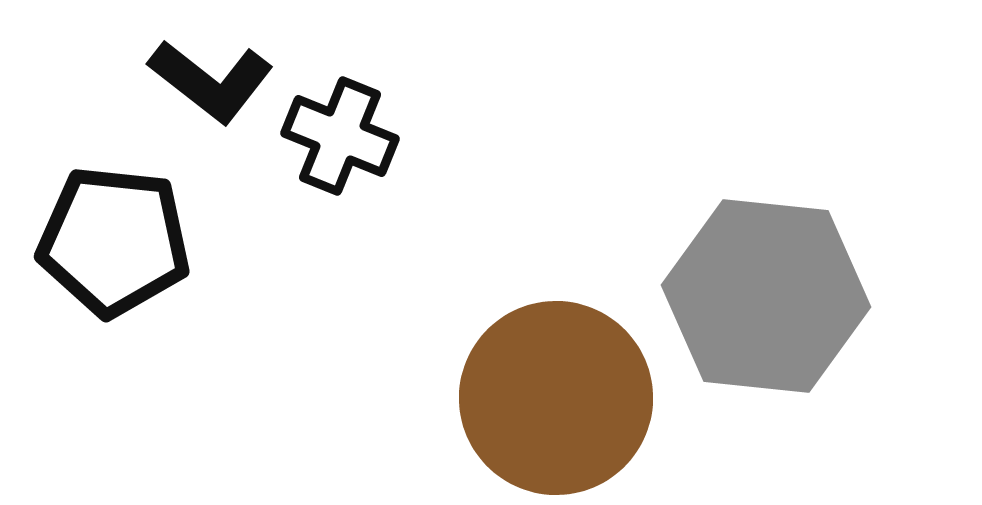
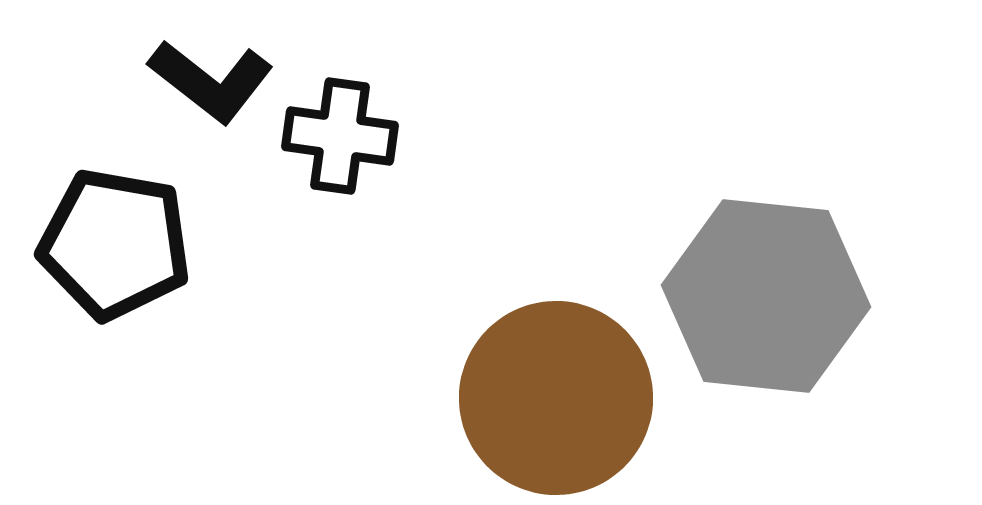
black cross: rotated 14 degrees counterclockwise
black pentagon: moved 1 px right, 3 px down; rotated 4 degrees clockwise
